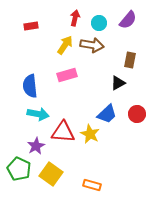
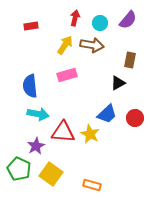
cyan circle: moved 1 px right
red circle: moved 2 px left, 4 px down
